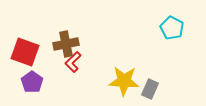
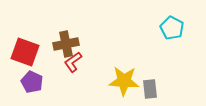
red L-shape: rotated 10 degrees clockwise
purple pentagon: rotated 10 degrees counterclockwise
gray rectangle: rotated 30 degrees counterclockwise
